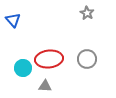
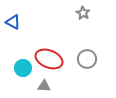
gray star: moved 4 px left
blue triangle: moved 2 px down; rotated 21 degrees counterclockwise
red ellipse: rotated 28 degrees clockwise
gray triangle: moved 1 px left
